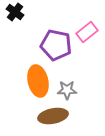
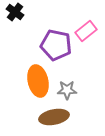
pink rectangle: moved 1 px left, 1 px up
brown ellipse: moved 1 px right, 1 px down
